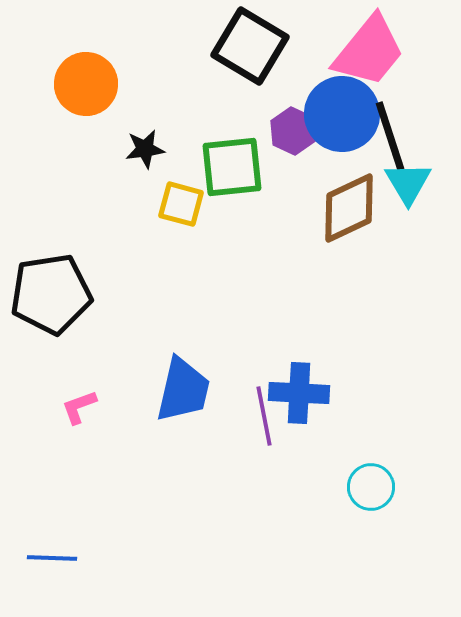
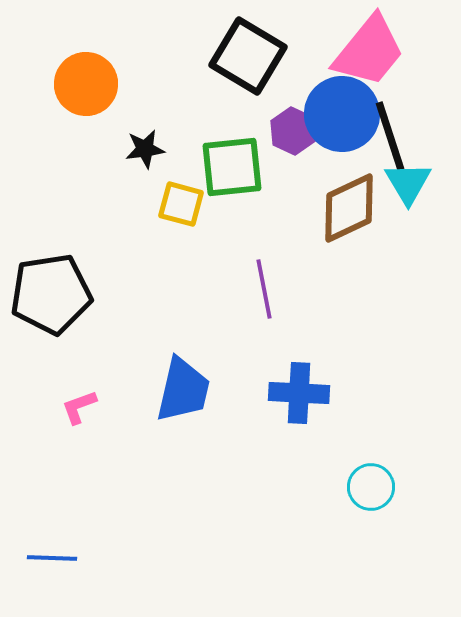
black square: moved 2 px left, 10 px down
purple line: moved 127 px up
